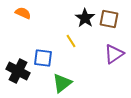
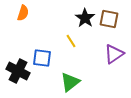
orange semicircle: rotated 84 degrees clockwise
blue square: moved 1 px left
green triangle: moved 8 px right, 1 px up
